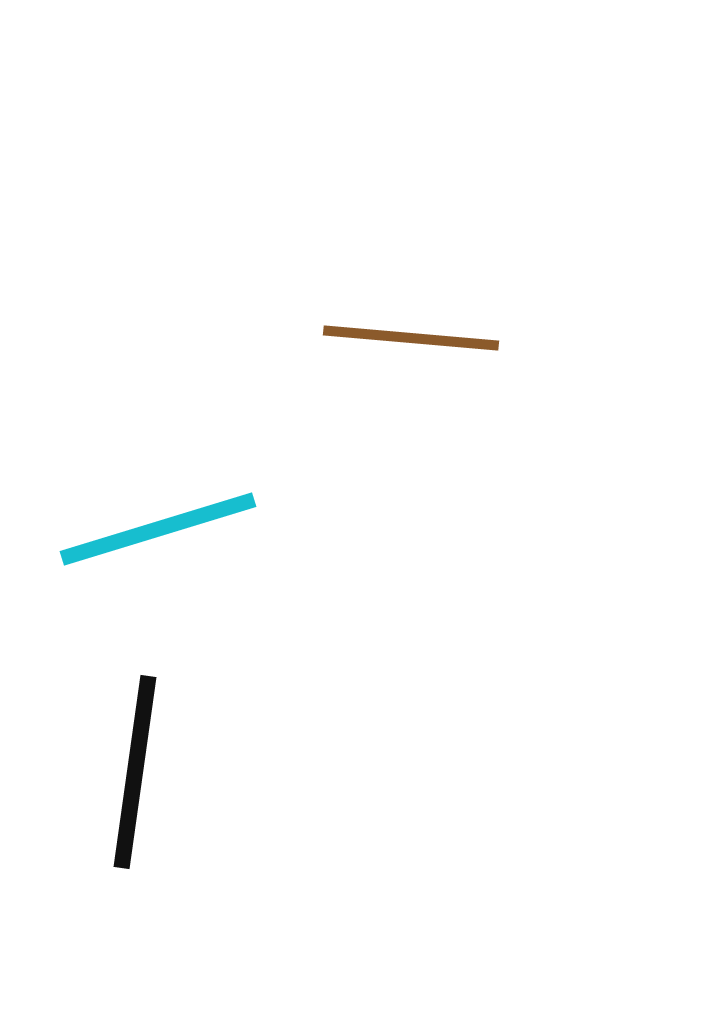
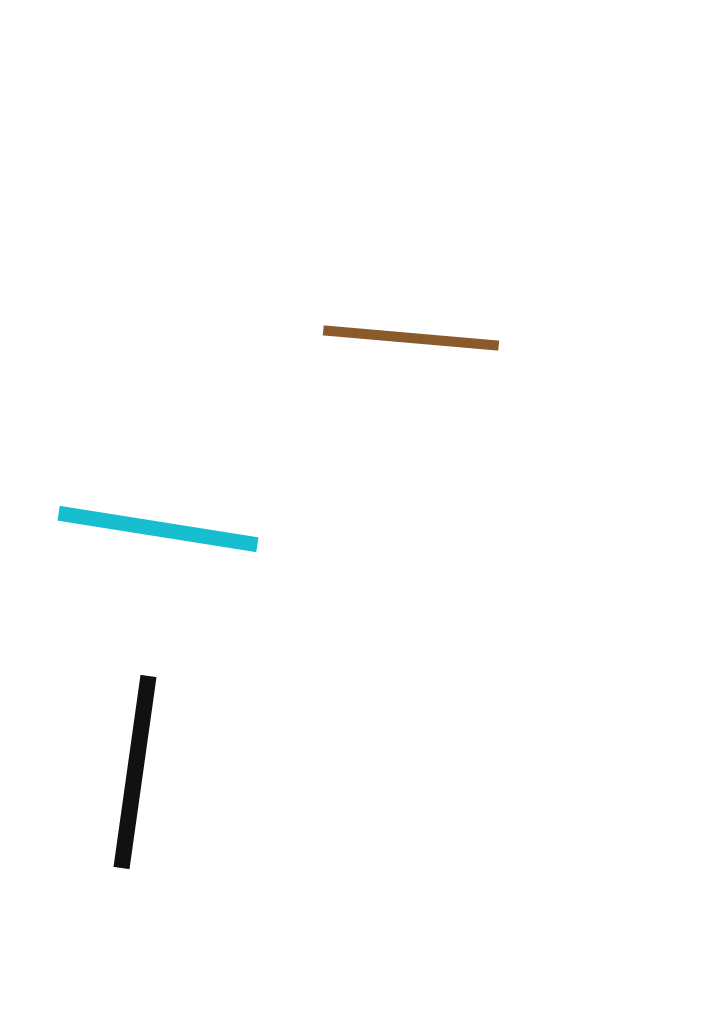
cyan line: rotated 26 degrees clockwise
